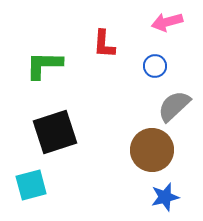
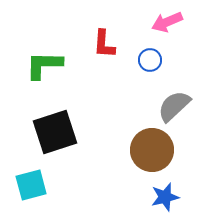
pink arrow: rotated 8 degrees counterclockwise
blue circle: moved 5 px left, 6 px up
